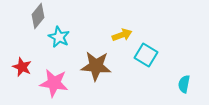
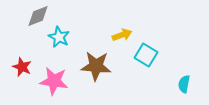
gray diamond: rotated 30 degrees clockwise
pink star: moved 2 px up
